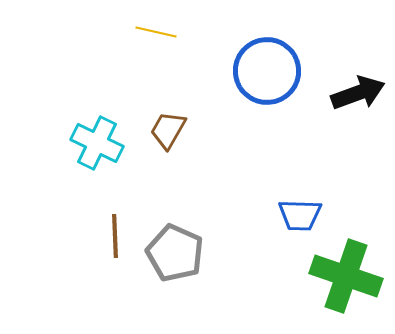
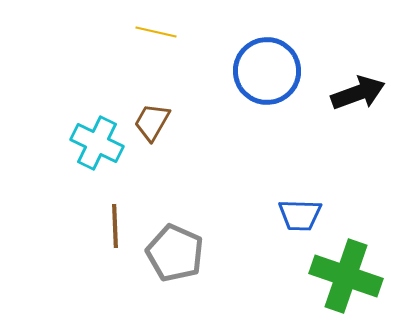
brown trapezoid: moved 16 px left, 8 px up
brown line: moved 10 px up
